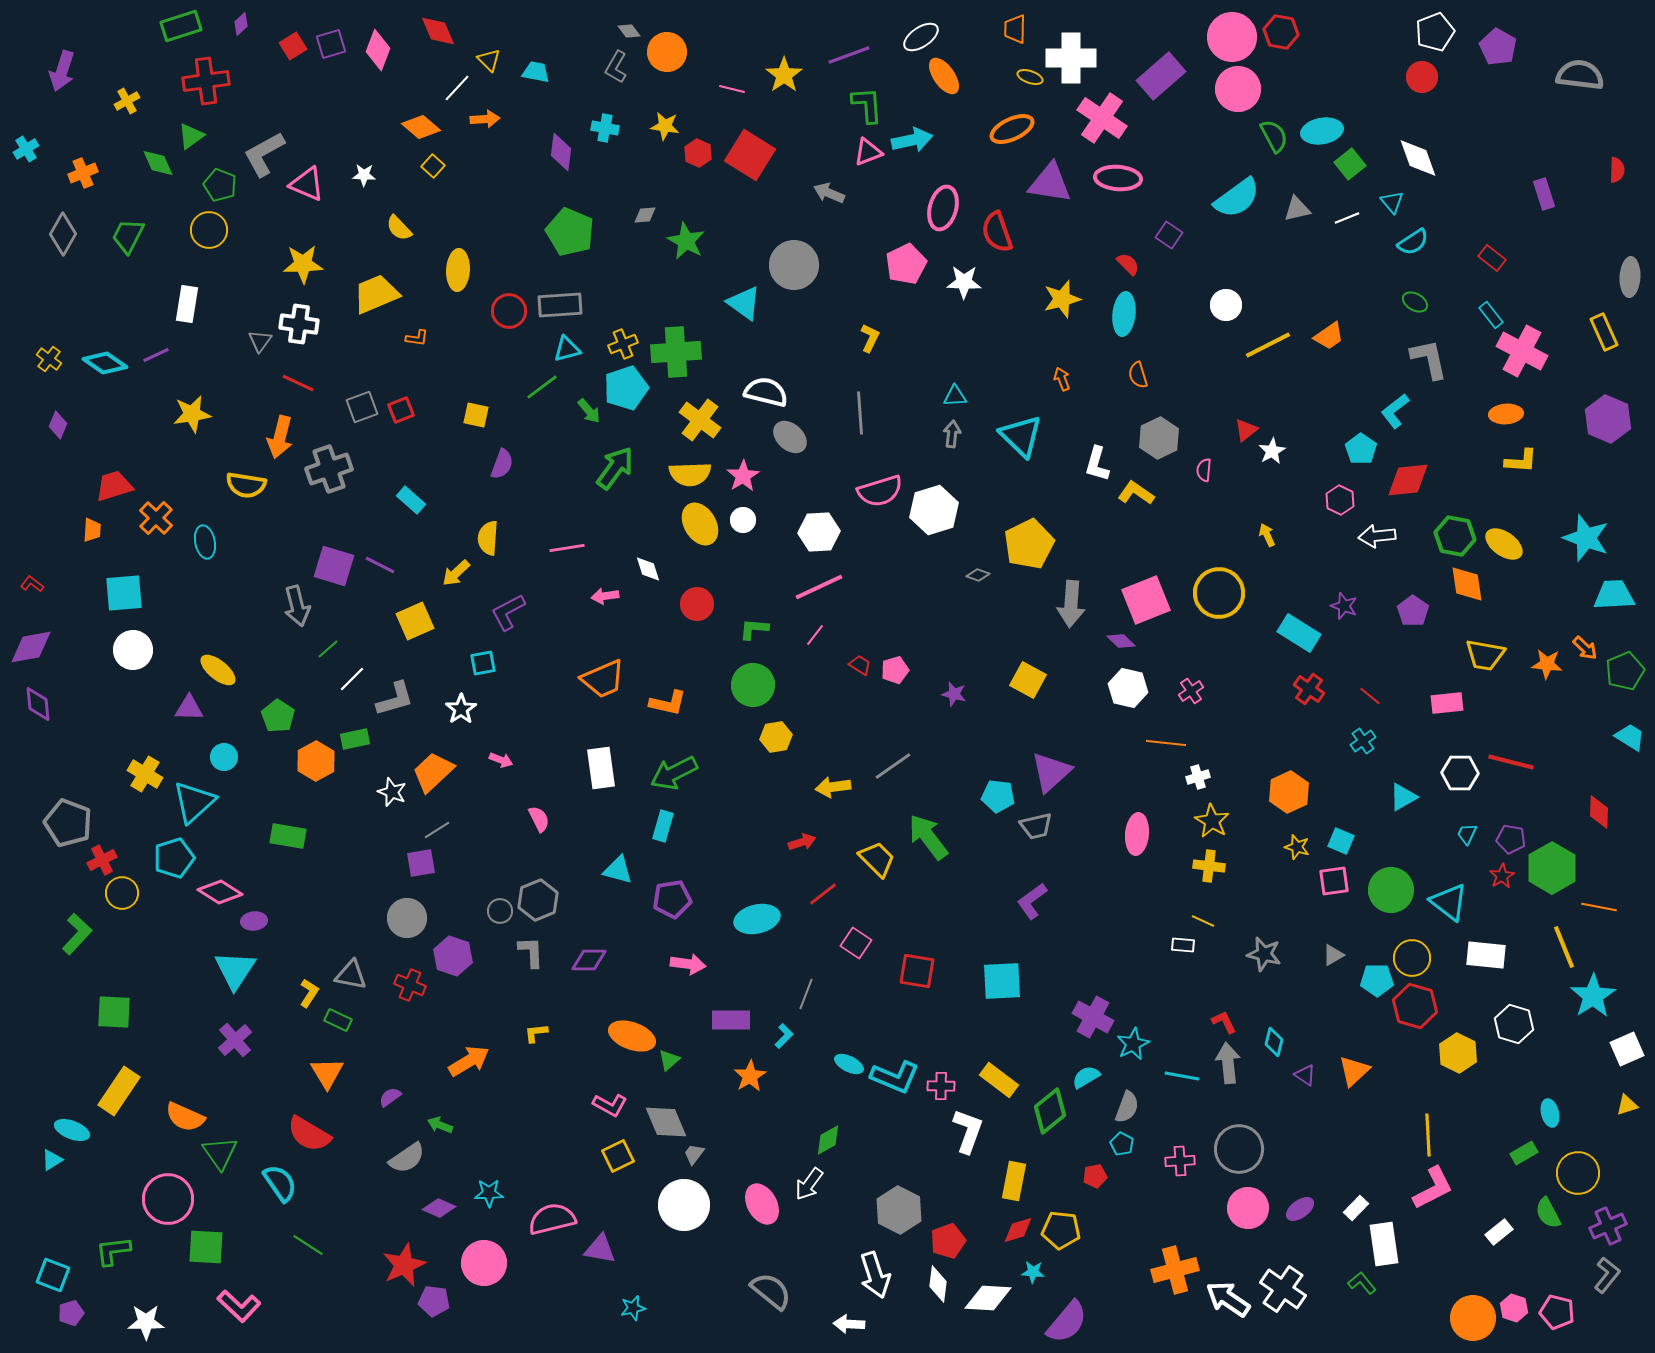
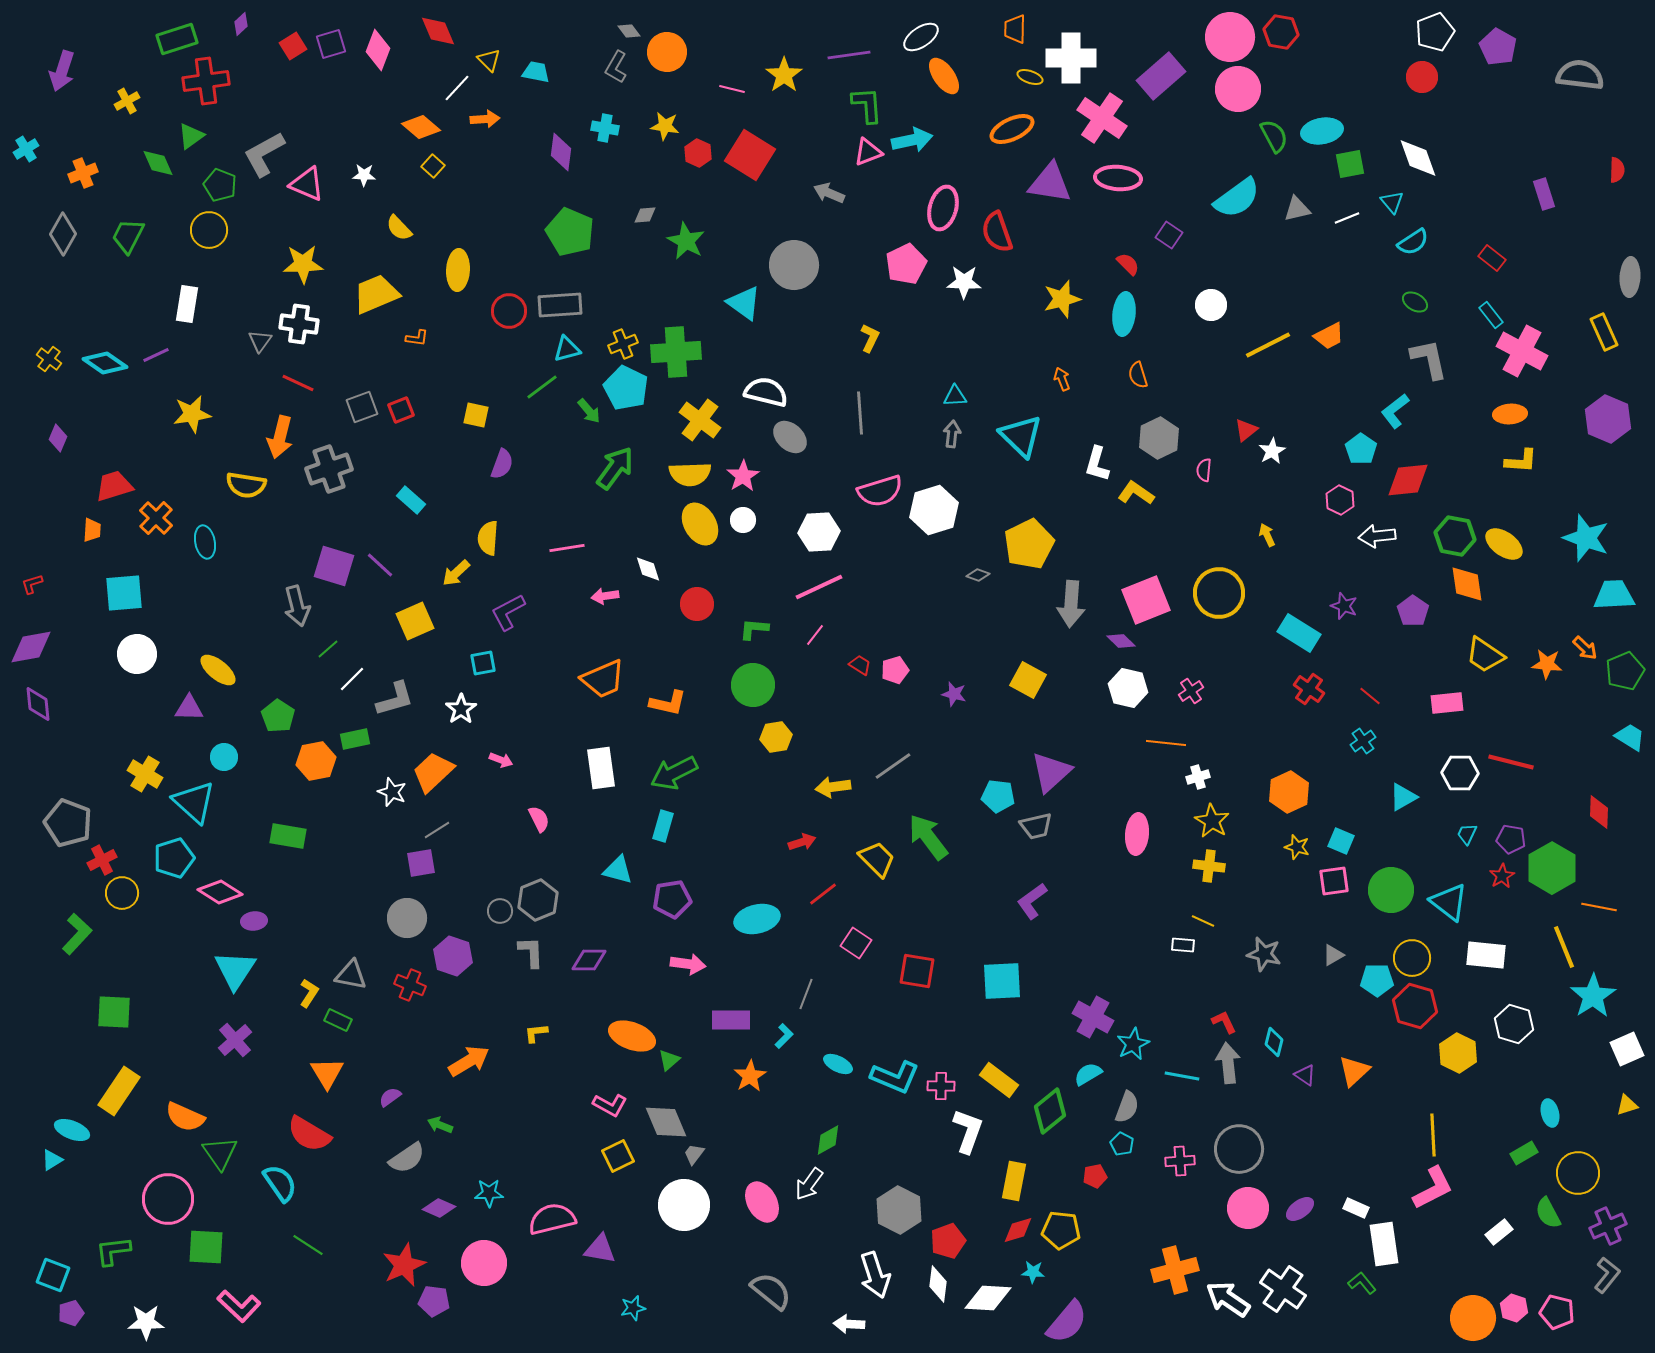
green rectangle at (181, 26): moved 4 px left, 13 px down
pink circle at (1232, 37): moved 2 px left
purple line at (849, 55): rotated 12 degrees clockwise
green square at (1350, 164): rotated 28 degrees clockwise
white circle at (1226, 305): moved 15 px left
orange trapezoid at (1329, 336): rotated 8 degrees clockwise
cyan pentagon at (626, 388): rotated 27 degrees counterclockwise
orange ellipse at (1506, 414): moved 4 px right
purple diamond at (58, 425): moved 13 px down
purple line at (380, 565): rotated 16 degrees clockwise
red L-shape at (32, 584): rotated 55 degrees counterclockwise
white circle at (133, 650): moved 4 px right, 4 px down
yellow trapezoid at (1485, 655): rotated 24 degrees clockwise
orange hexagon at (316, 761): rotated 18 degrees clockwise
cyan triangle at (194, 802): rotated 36 degrees counterclockwise
cyan ellipse at (849, 1064): moved 11 px left
cyan semicircle at (1086, 1077): moved 2 px right, 3 px up
yellow line at (1428, 1135): moved 5 px right
pink ellipse at (762, 1204): moved 2 px up
white rectangle at (1356, 1208): rotated 70 degrees clockwise
